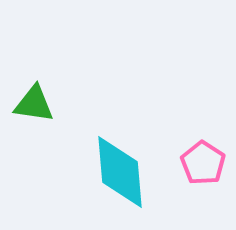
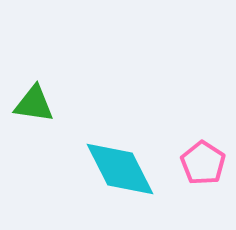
cyan diamond: moved 3 px up; rotated 22 degrees counterclockwise
